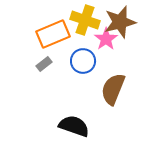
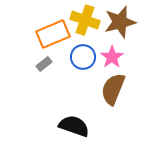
pink star: moved 6 px right, 18 px down
blue circle: moved 4 px up
